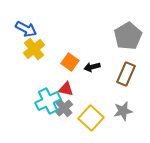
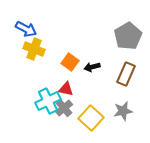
yellow cross: rotated 30 degrees counterclockwise
